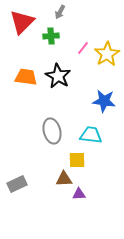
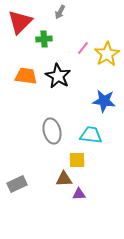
red triangle: moved 2 px left
green cross: moved 7 px left, 3 px down
orange trapezoid: moved 1 px up
